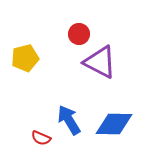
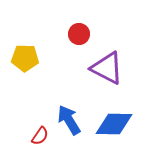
yellow pentagon: rotated 16 degrees clockwise
purple triangle: moved 7 px right, 6 px down
red semicircle: moved 1 px left, 2 px up; rotated 78 degrees counterclockwise
